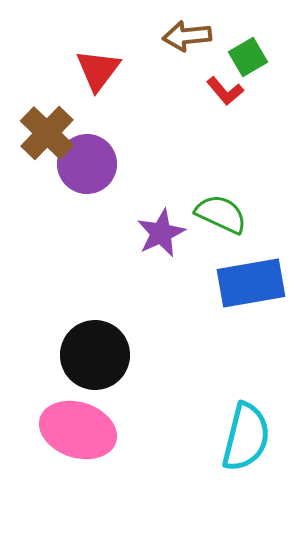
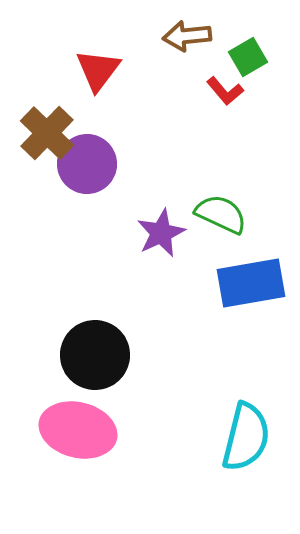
pink ellipse: rotated 4 degrees counterclockwise
